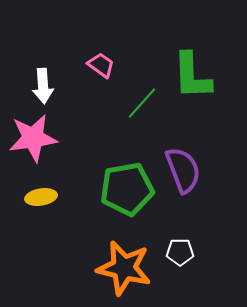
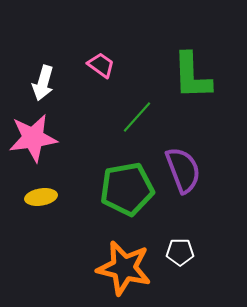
white arrow: moved 3 px up; rotated 20 degrees clockwise
green line: moved 5 px left, 14 px down
